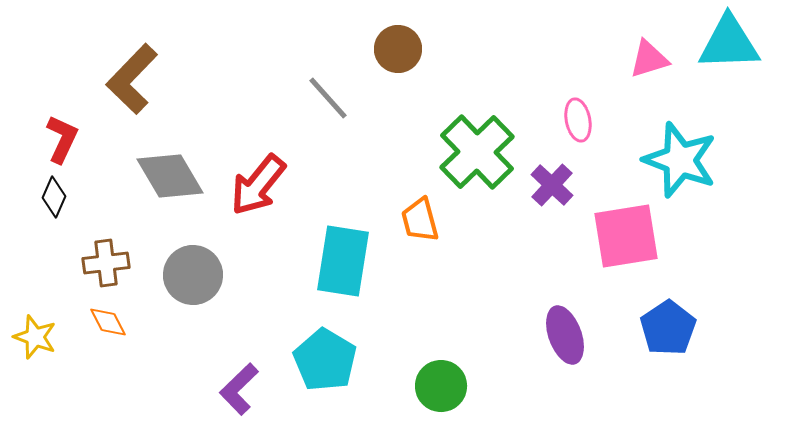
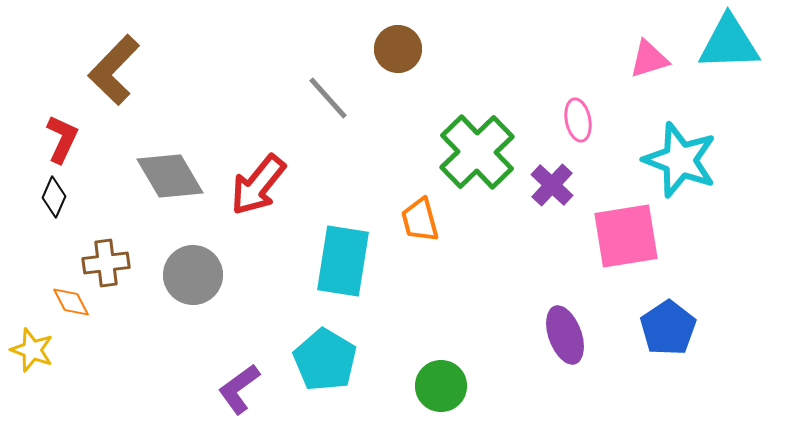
brown L-shape: moved 18 px left, 9 px up
orange diamond: moved 37 px left, 20 px up
yellow star: moved 3 px left, 13 px down
purple L-shape: rotated 8 degrees clockwise
